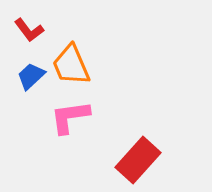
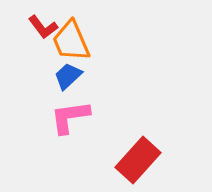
red L-shape: moved 14 px right, 3 px up
orange trapezoid: moved 24 px up
blue trapezoid: moved 37 px right
